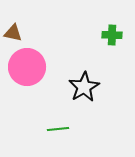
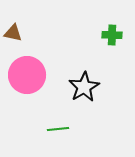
pink circle: moved 8 px down
